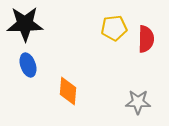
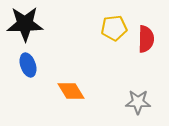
orange diamond: moved 3 px right; rotated 36 degrees counterclockwise
